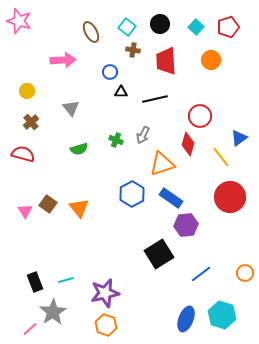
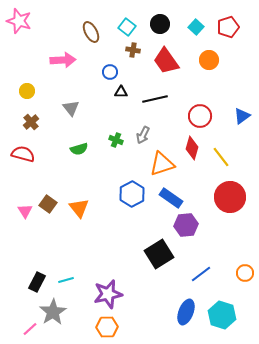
orange circle at (211, 60): moved 2 px left
red trapezoid at (166, 61): rotated 32 degrees counterclockwise
blue triangle at (239, 138): moved 3 px right, 22 px up
red diamond at (188, 144): moved 4 px right, 4 px down
black rectangle at (35, 282): moved 2 px right; rotated 48 degrees clockwise
purple star at (105, 293): moved 3 px right, 1 px down
blue ellipse at (186, 319): moved 7 px up
orange hexagon at (106, 325): moved 1 px right, 2 px down; rotated 20 degrees counterclockwise
